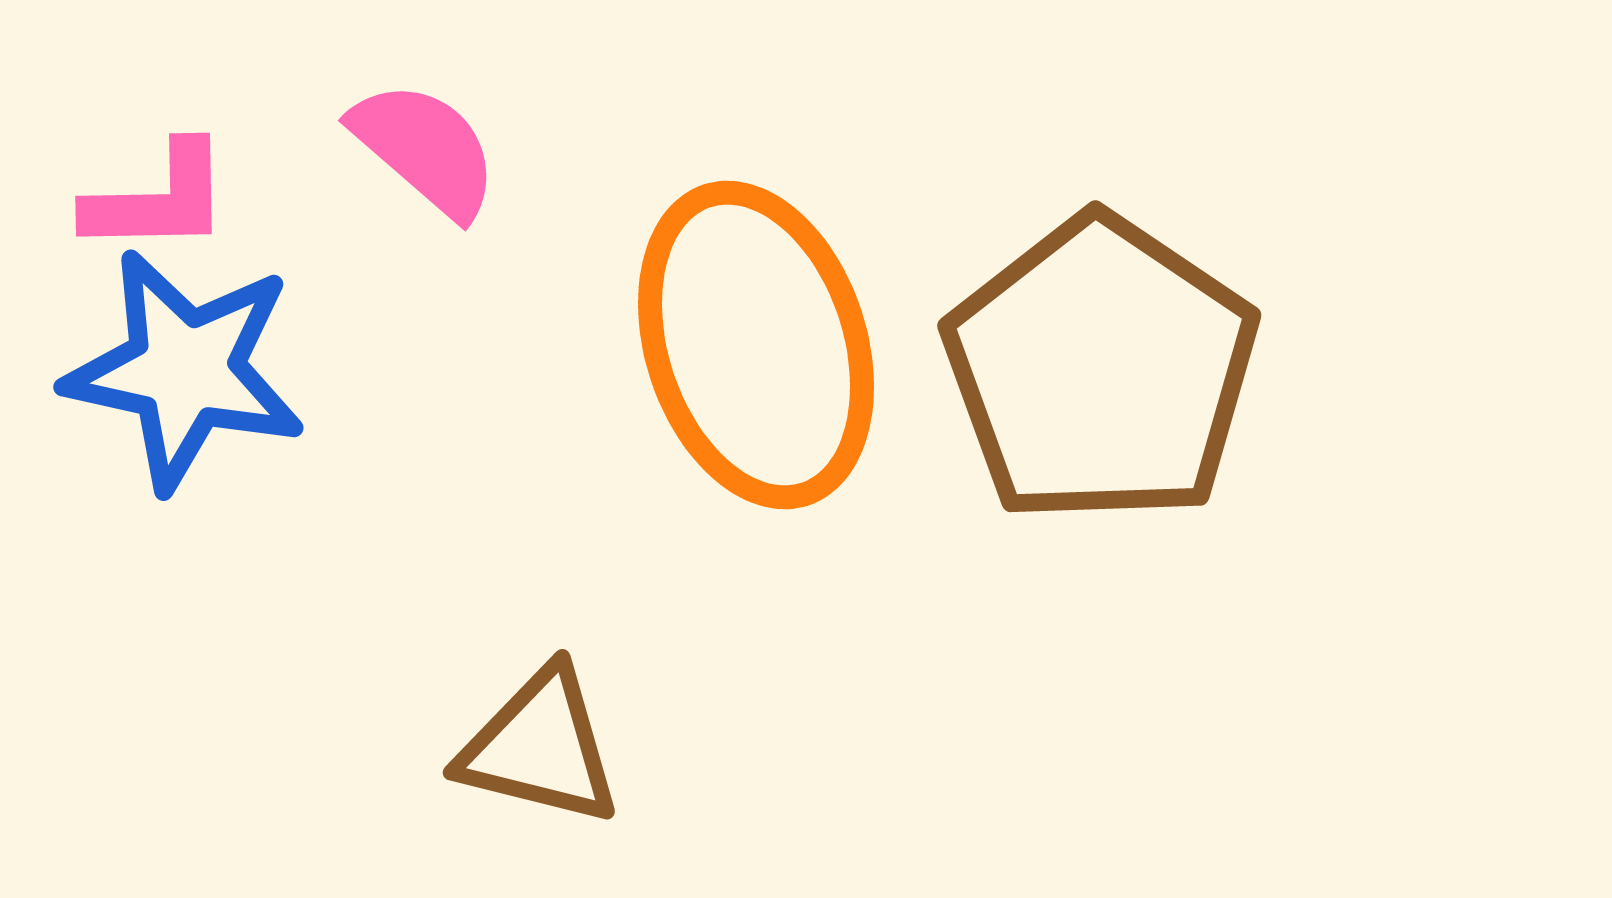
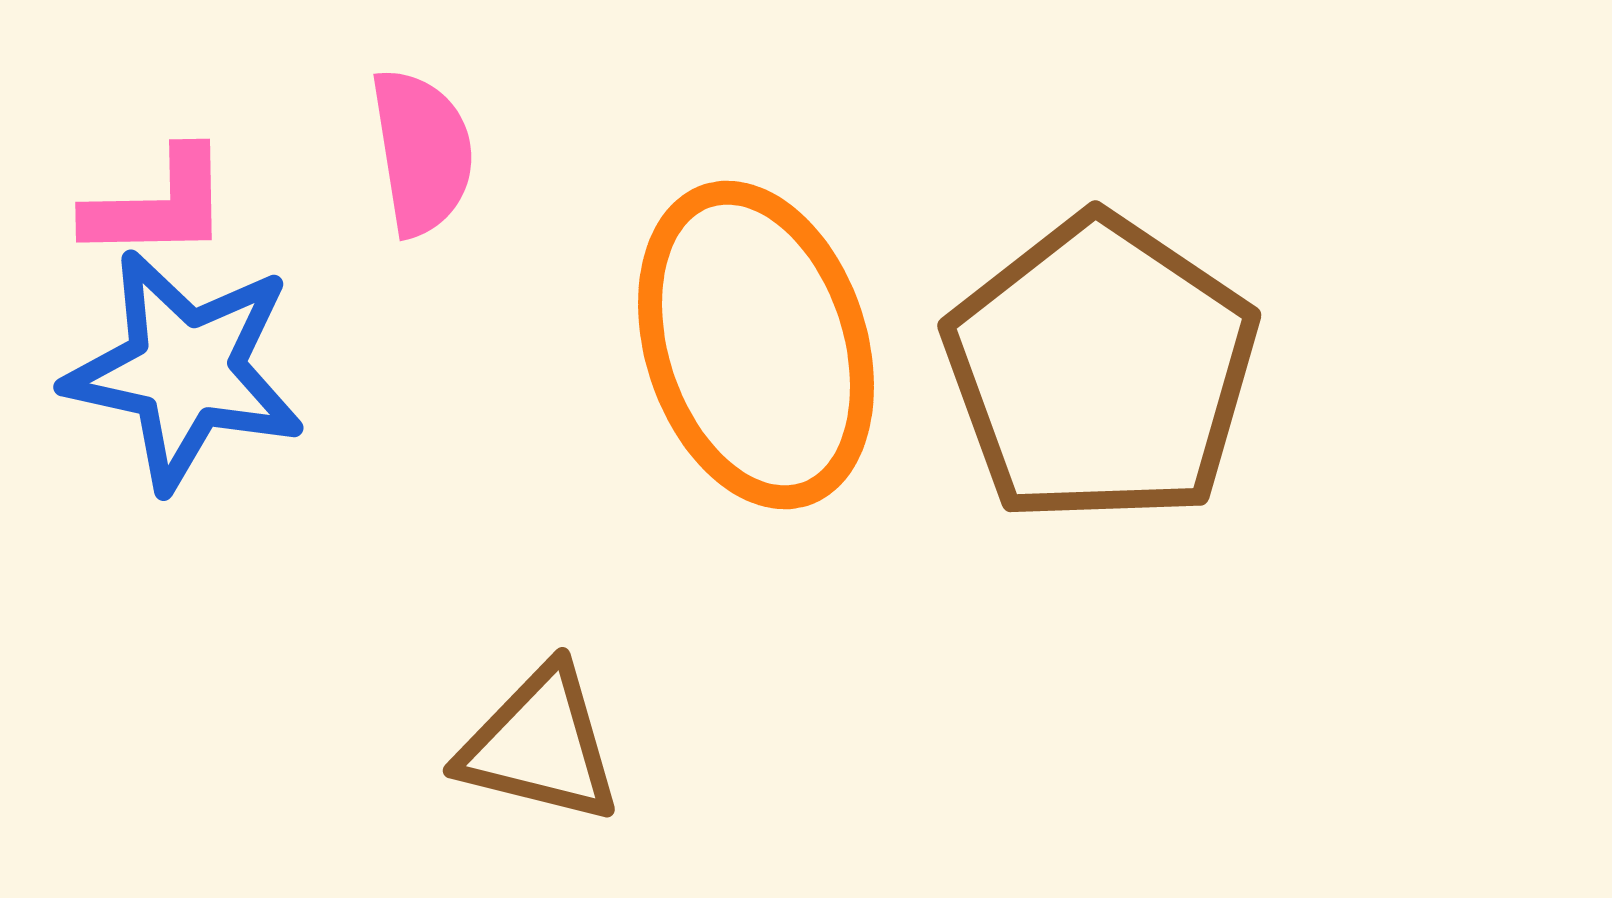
pink semicircle: moved 3 px left, 3 px down; rotated 40 degrees clockwise
pink L-shape: moved 6 px down
brown triangle: moved 2 px up
